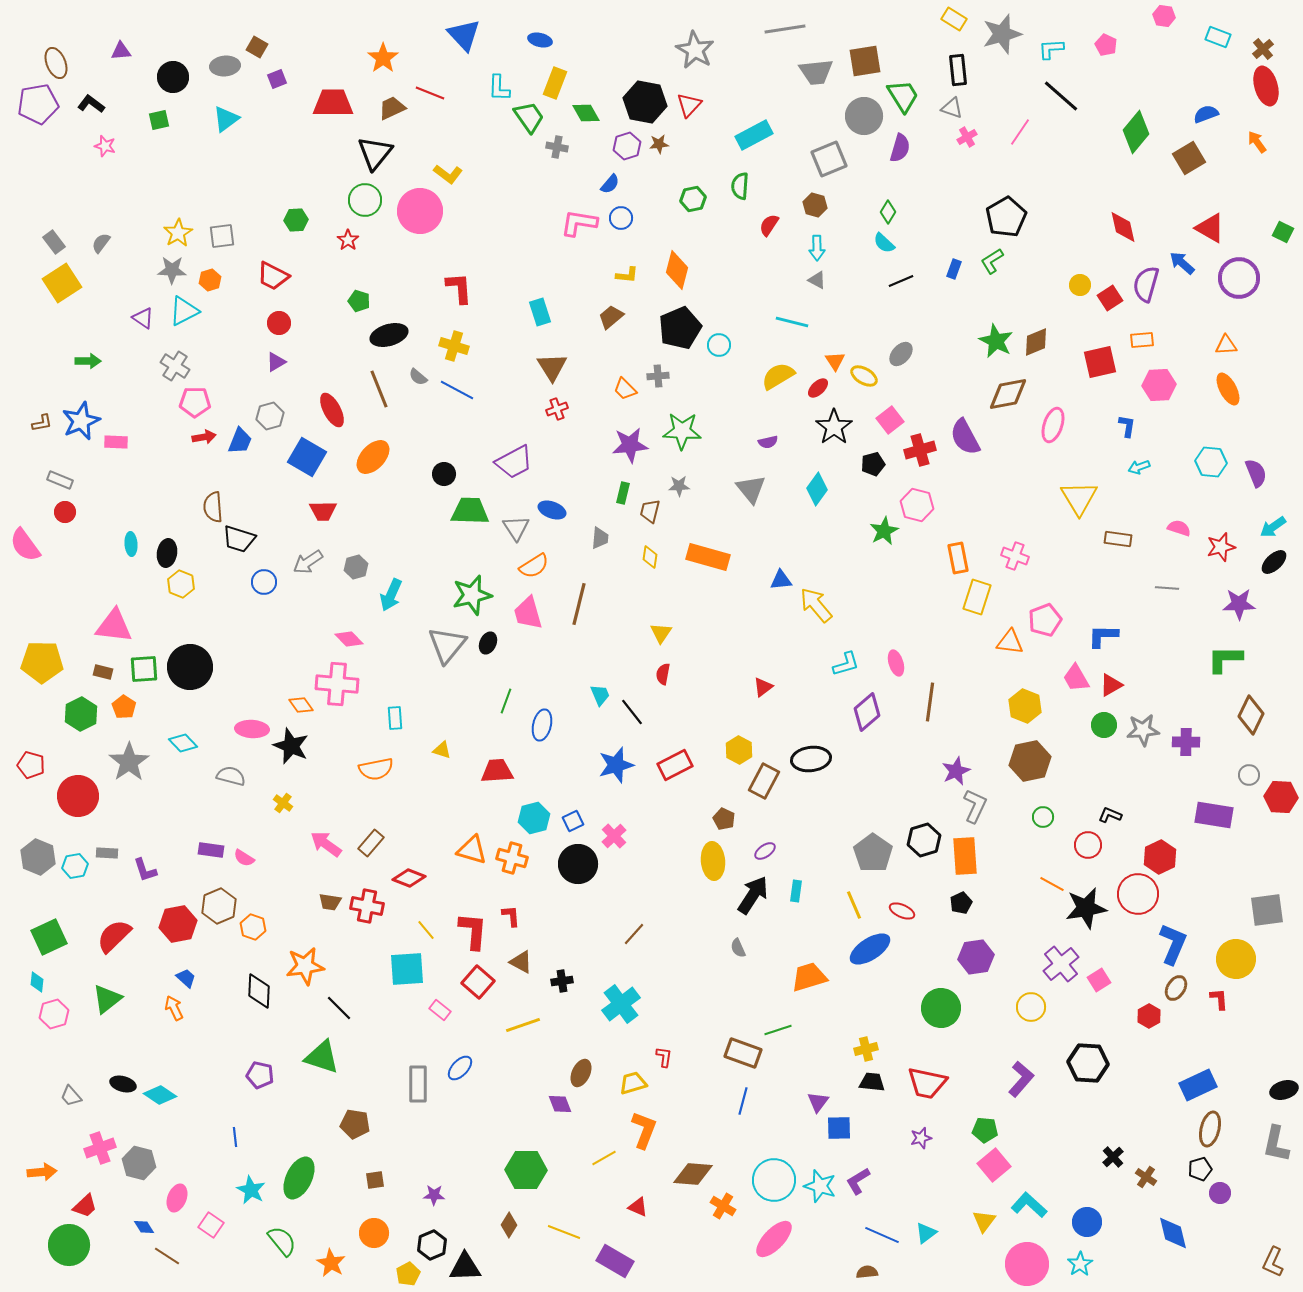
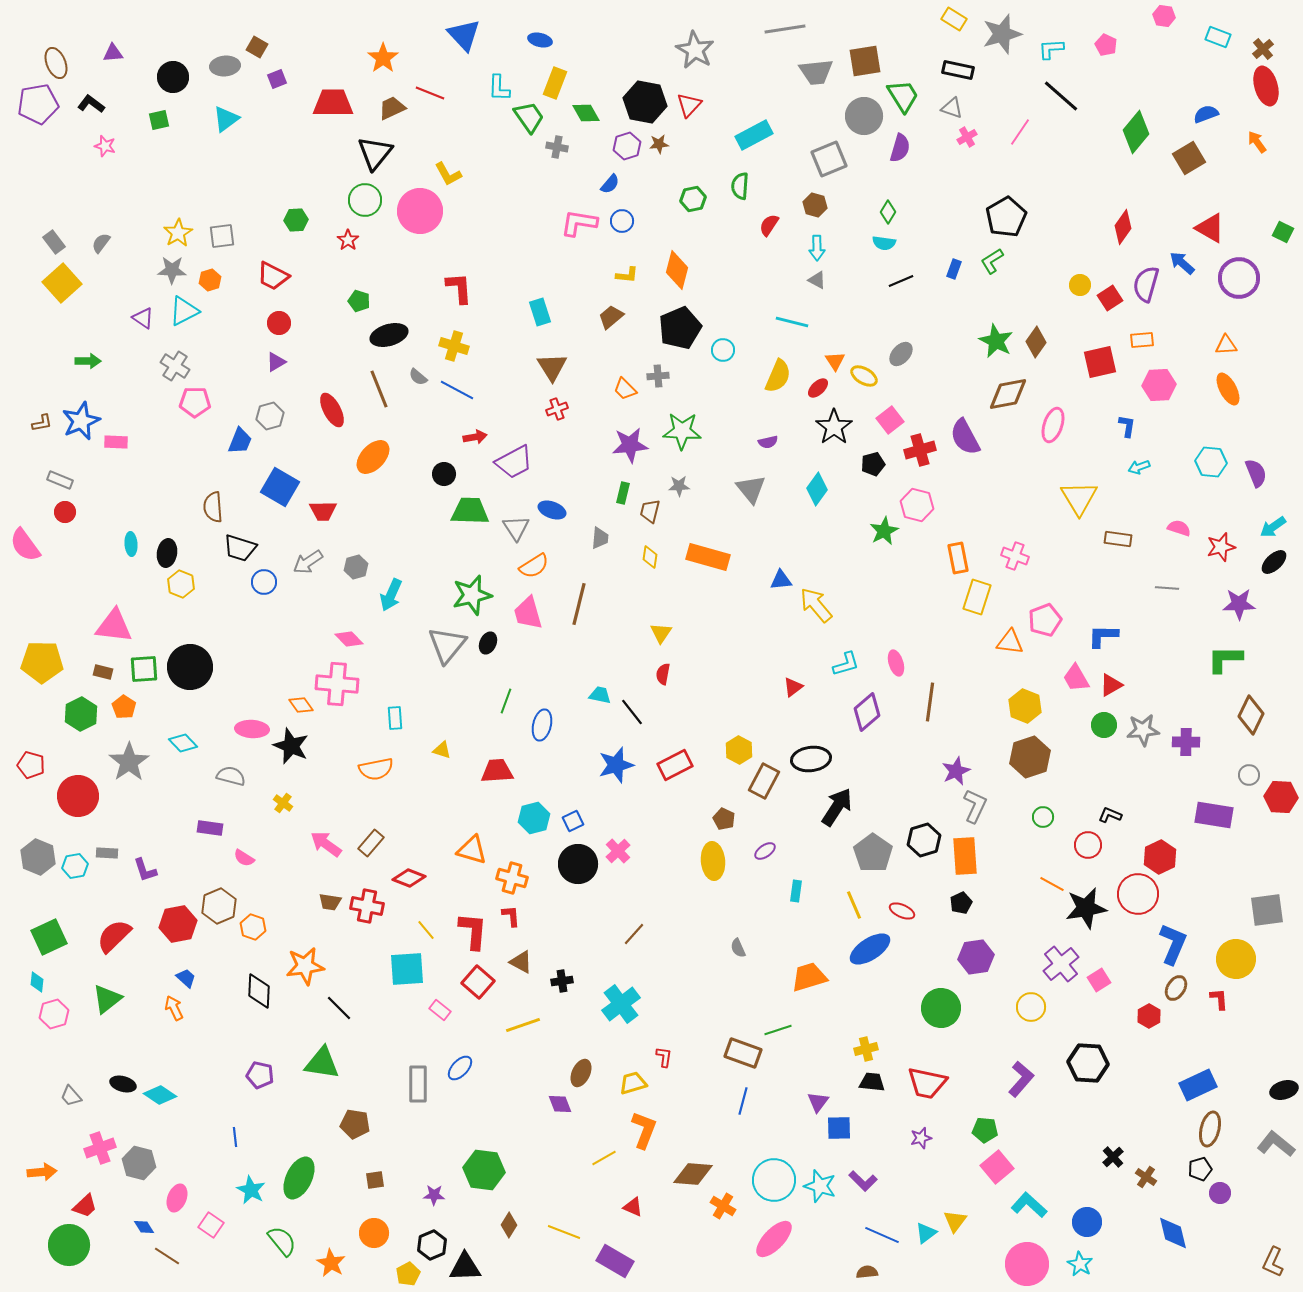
purple triangle at (121, 51): moved 8 px left, 2 px down
black rectangle at (958, 70): rotated 72 degrees counterclockwise
yellow L-shape at (448, 174): rotated 24 degrees clockwise
blue circle at (621, 218): moved 1 px right, 3 px down
red diamond at (1123, 227): rotated 48 degrees clockwise
cyan semicircle at (884, 243): rotated 35 degrees counterclockwise
yellow square at (62, 283): rotated 9 degrees counterclockwise
brown diamond at (1036, 342): rotated 32 degrees counterclockwise
cyan circle at (719, 345): moved 4 px right, 5 px down
yellow semicircle at (778, 376): rotated 144 degrees clockwise
red arrow at (204, 437): moved 271 px right
blue square at (307, 457): moved 27 px left, 30 px down
black trapezoid at (239, 539): moved 1 px right, 9 px down
red triangle at (763, 687): moved 30 px right
cyan trapezoid at (600, 695): rotated 55 degrees counterclockwise
brown hexagon at (1030, 761): moved 4 px up; rotated 6 degrees counterclockwise
pink cross at (614, 836): moved 4 px right, 15 px down
purple rectangle at (211, 850): moved 1 px left, 22 px up
orange cross at (512, 858): moved 20 px down
black arrow at (753, 895): moved 84 px right, 88 px up
green triangle at (322, 1057): moved 6 px down; rotated 9 degrees counterclockwise
gray L-shape at (1276, 1144): rotated 117 degrees clockwise
pink square at (994, 1165): moved 3 px right, 2 px down
green hexagon at (526, 1170): moved 42 px left; rotated 6 degrees clockwise
purple L-shape at (858, 1181): moved 5 px right; rotated 104 degrees counterclockwise
red triangle at (638, 1207): moved 5 px left
yellow triangle at (984, 1221): moved 29 px left
cyan star at (1080, 1264): rotated 10 degrees counterclockwise
